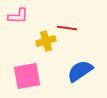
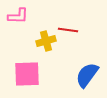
red line: moved 1 px right, 2 px down
blue semicircle: moved 7 px right, 4 px down; rotated 20 degrees counterclockwise
pink square: moved 2 px up; rotated 8 degrees clockwise
